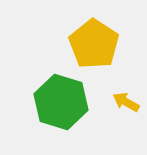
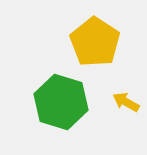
yellow pentagon: moved 1 px right, 2 px up
